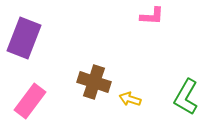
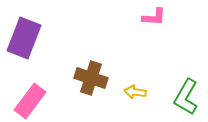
pink L-shape: moved 2 px right, 1 px down
brown cross: moved 3 px left, 4 px up
yellow arrow: moved 5 px right, 7 px up; rotated 10 degrees counterclockwise
